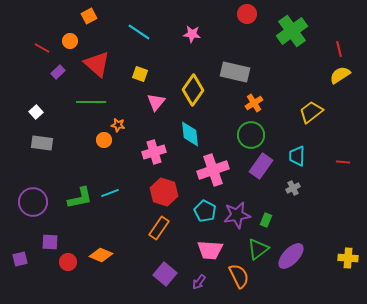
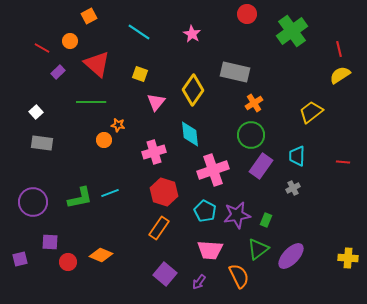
pink star at (192, 34): rotated 24 degrees clockwise
